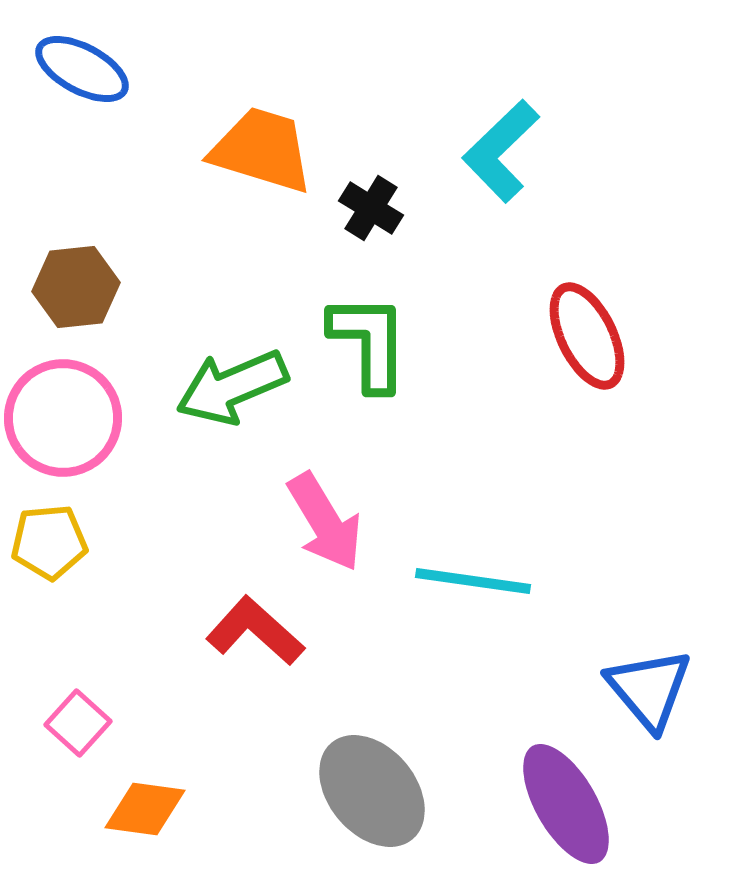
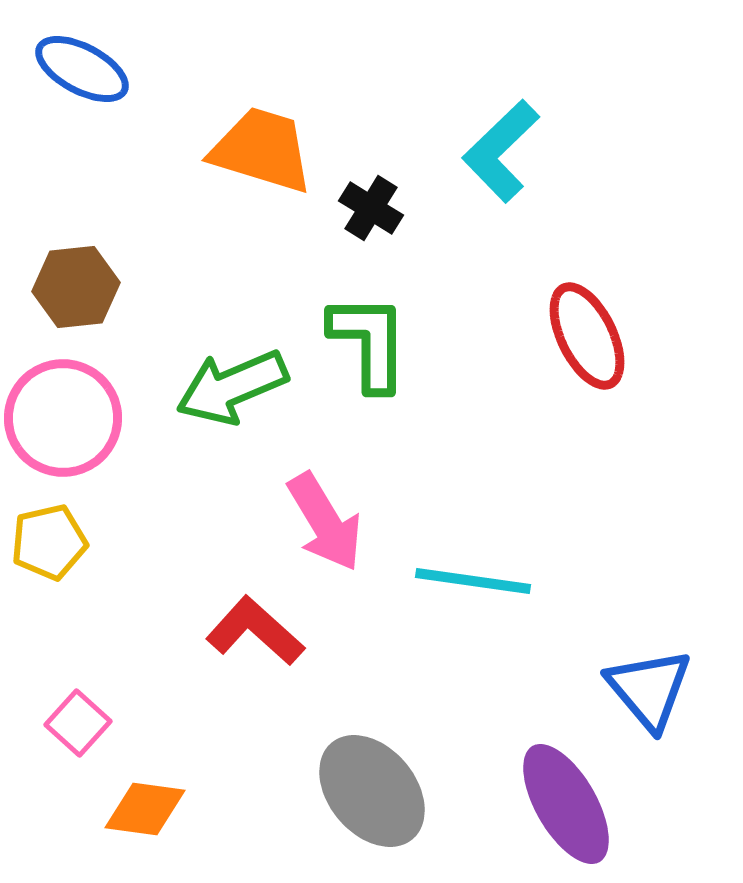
yellow pentagon: rotated 8 degrees counterclockwise
